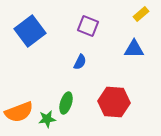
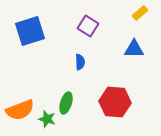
yellow rectangle: moved 1 px left, 1 px up
purple square: rotated 10 degrees clockwise
blue square: rotated 20 degrees clockwise
blue semicircle: rotated 28 degrees counterclockwise
red hexagon: moved 1 px right
orange semicircle: moved 1 px right, 2 px up
green star: rotated 24 degrees clockwise
